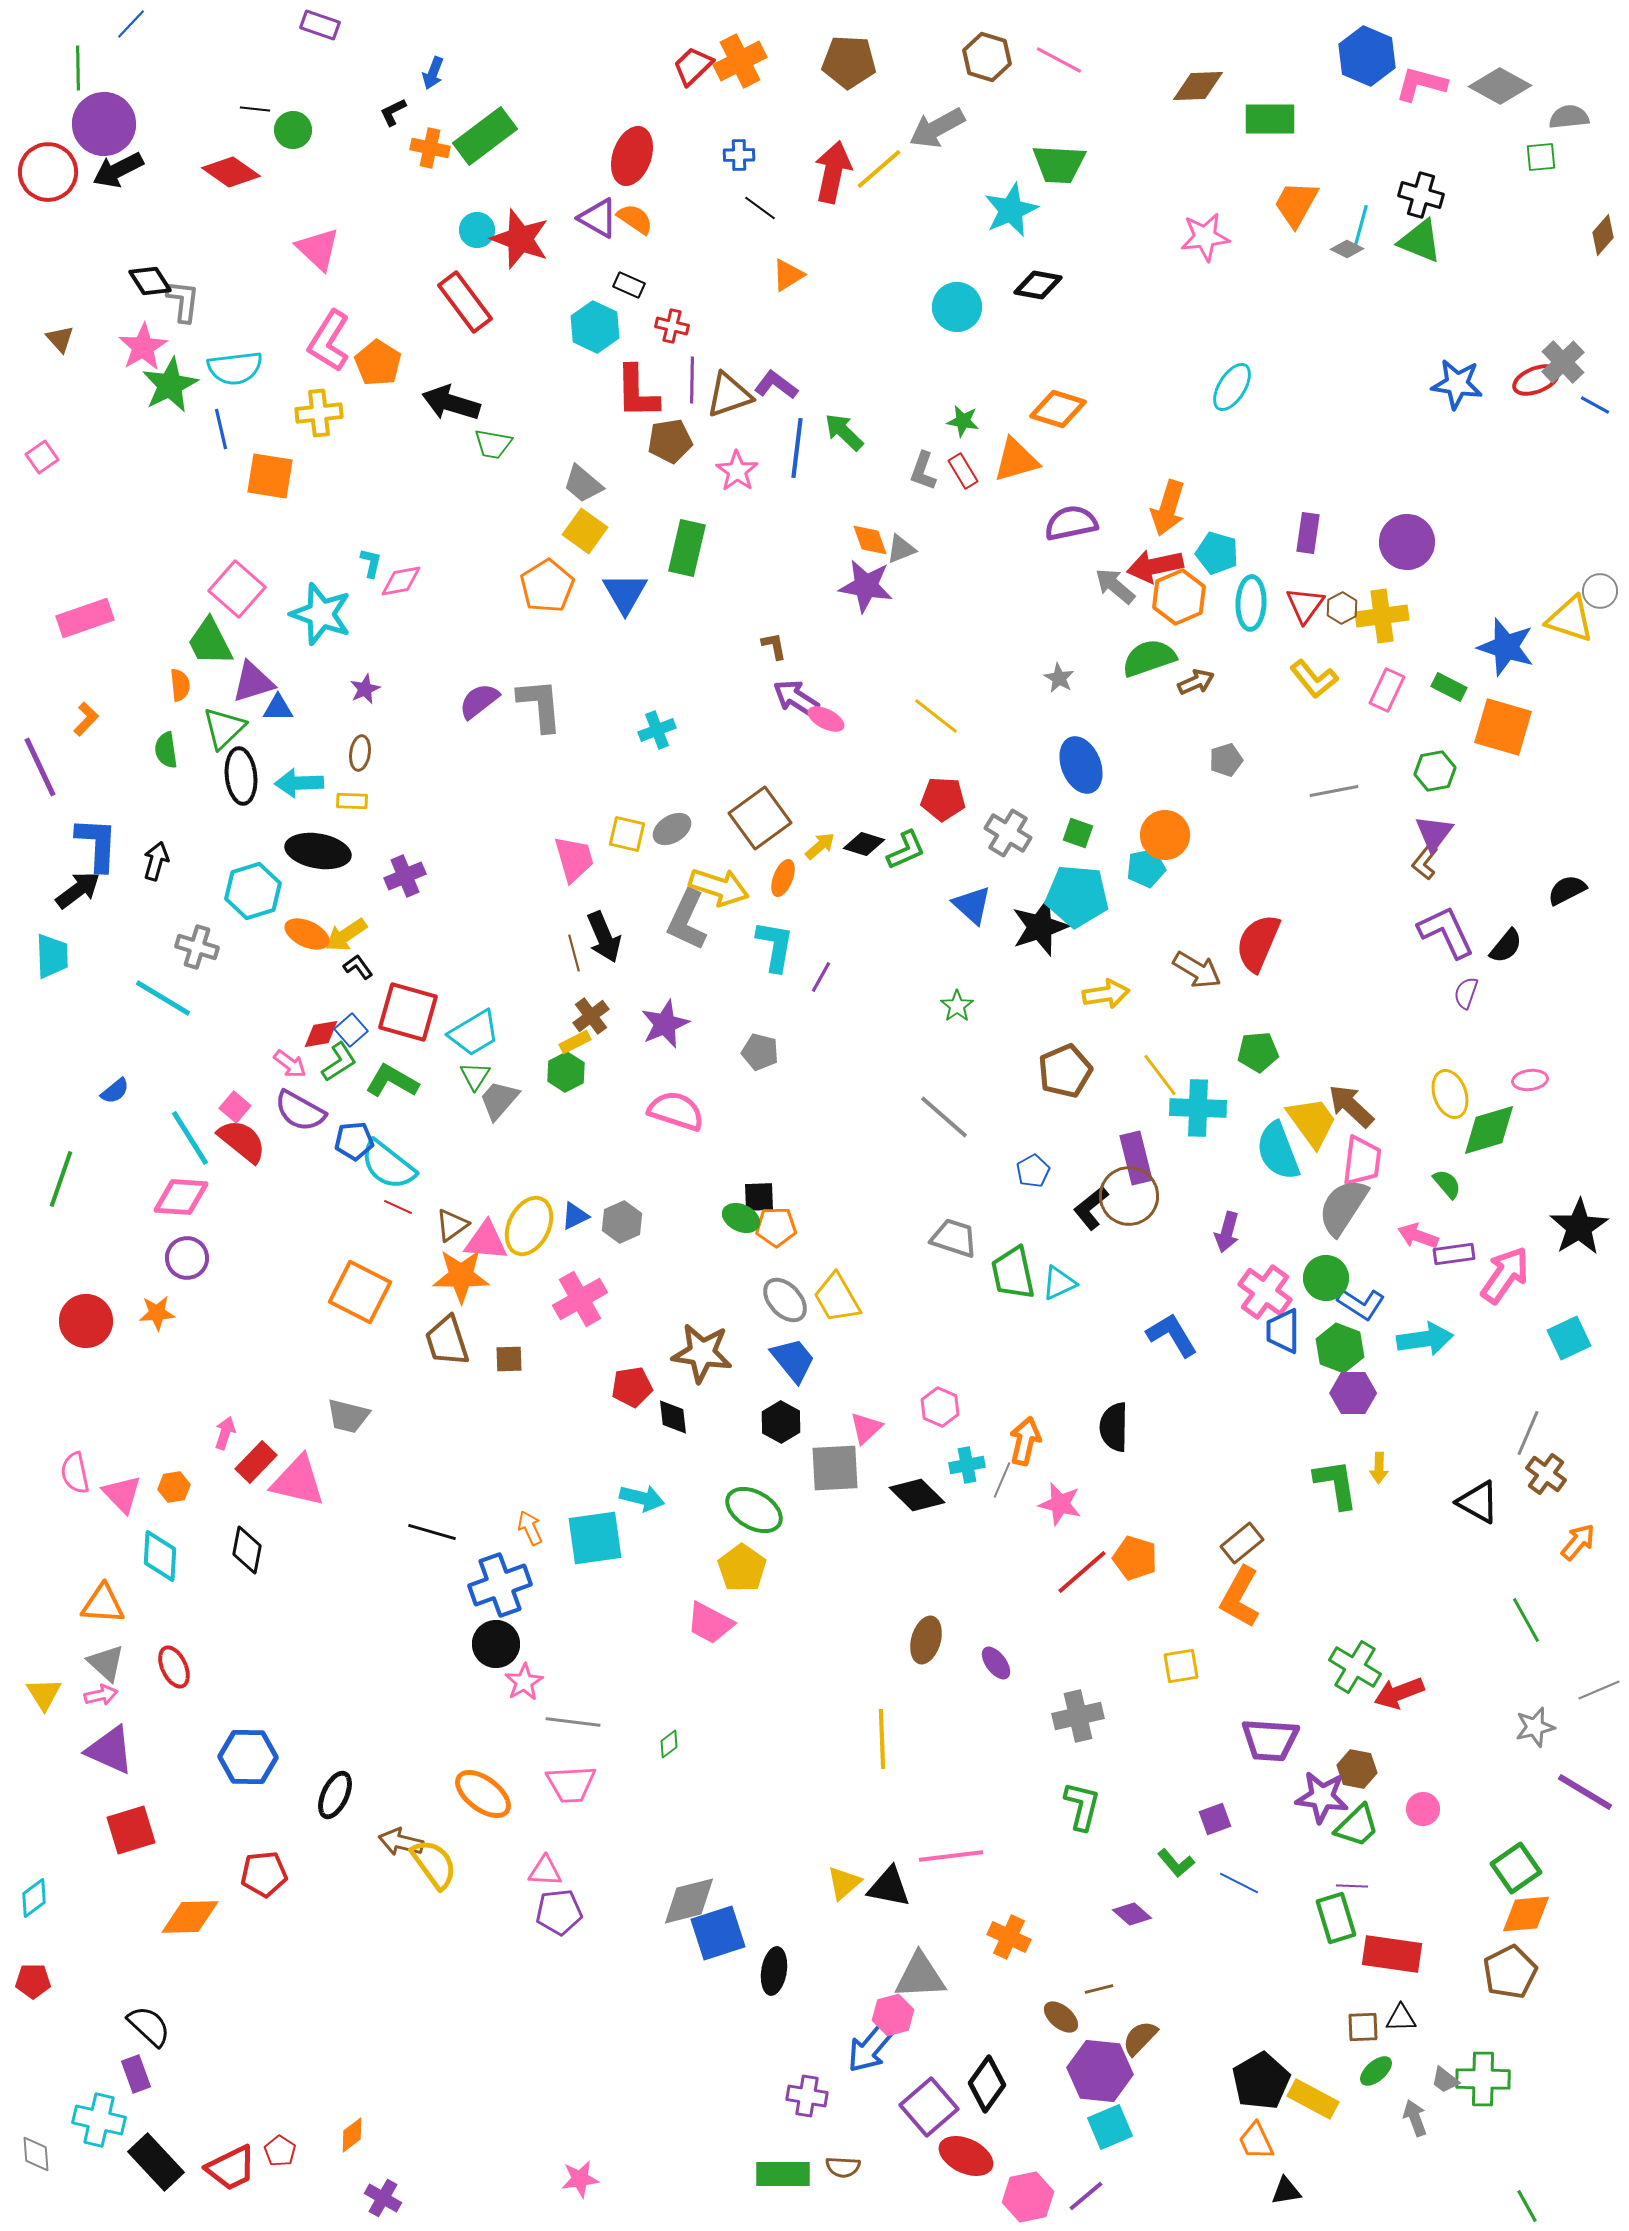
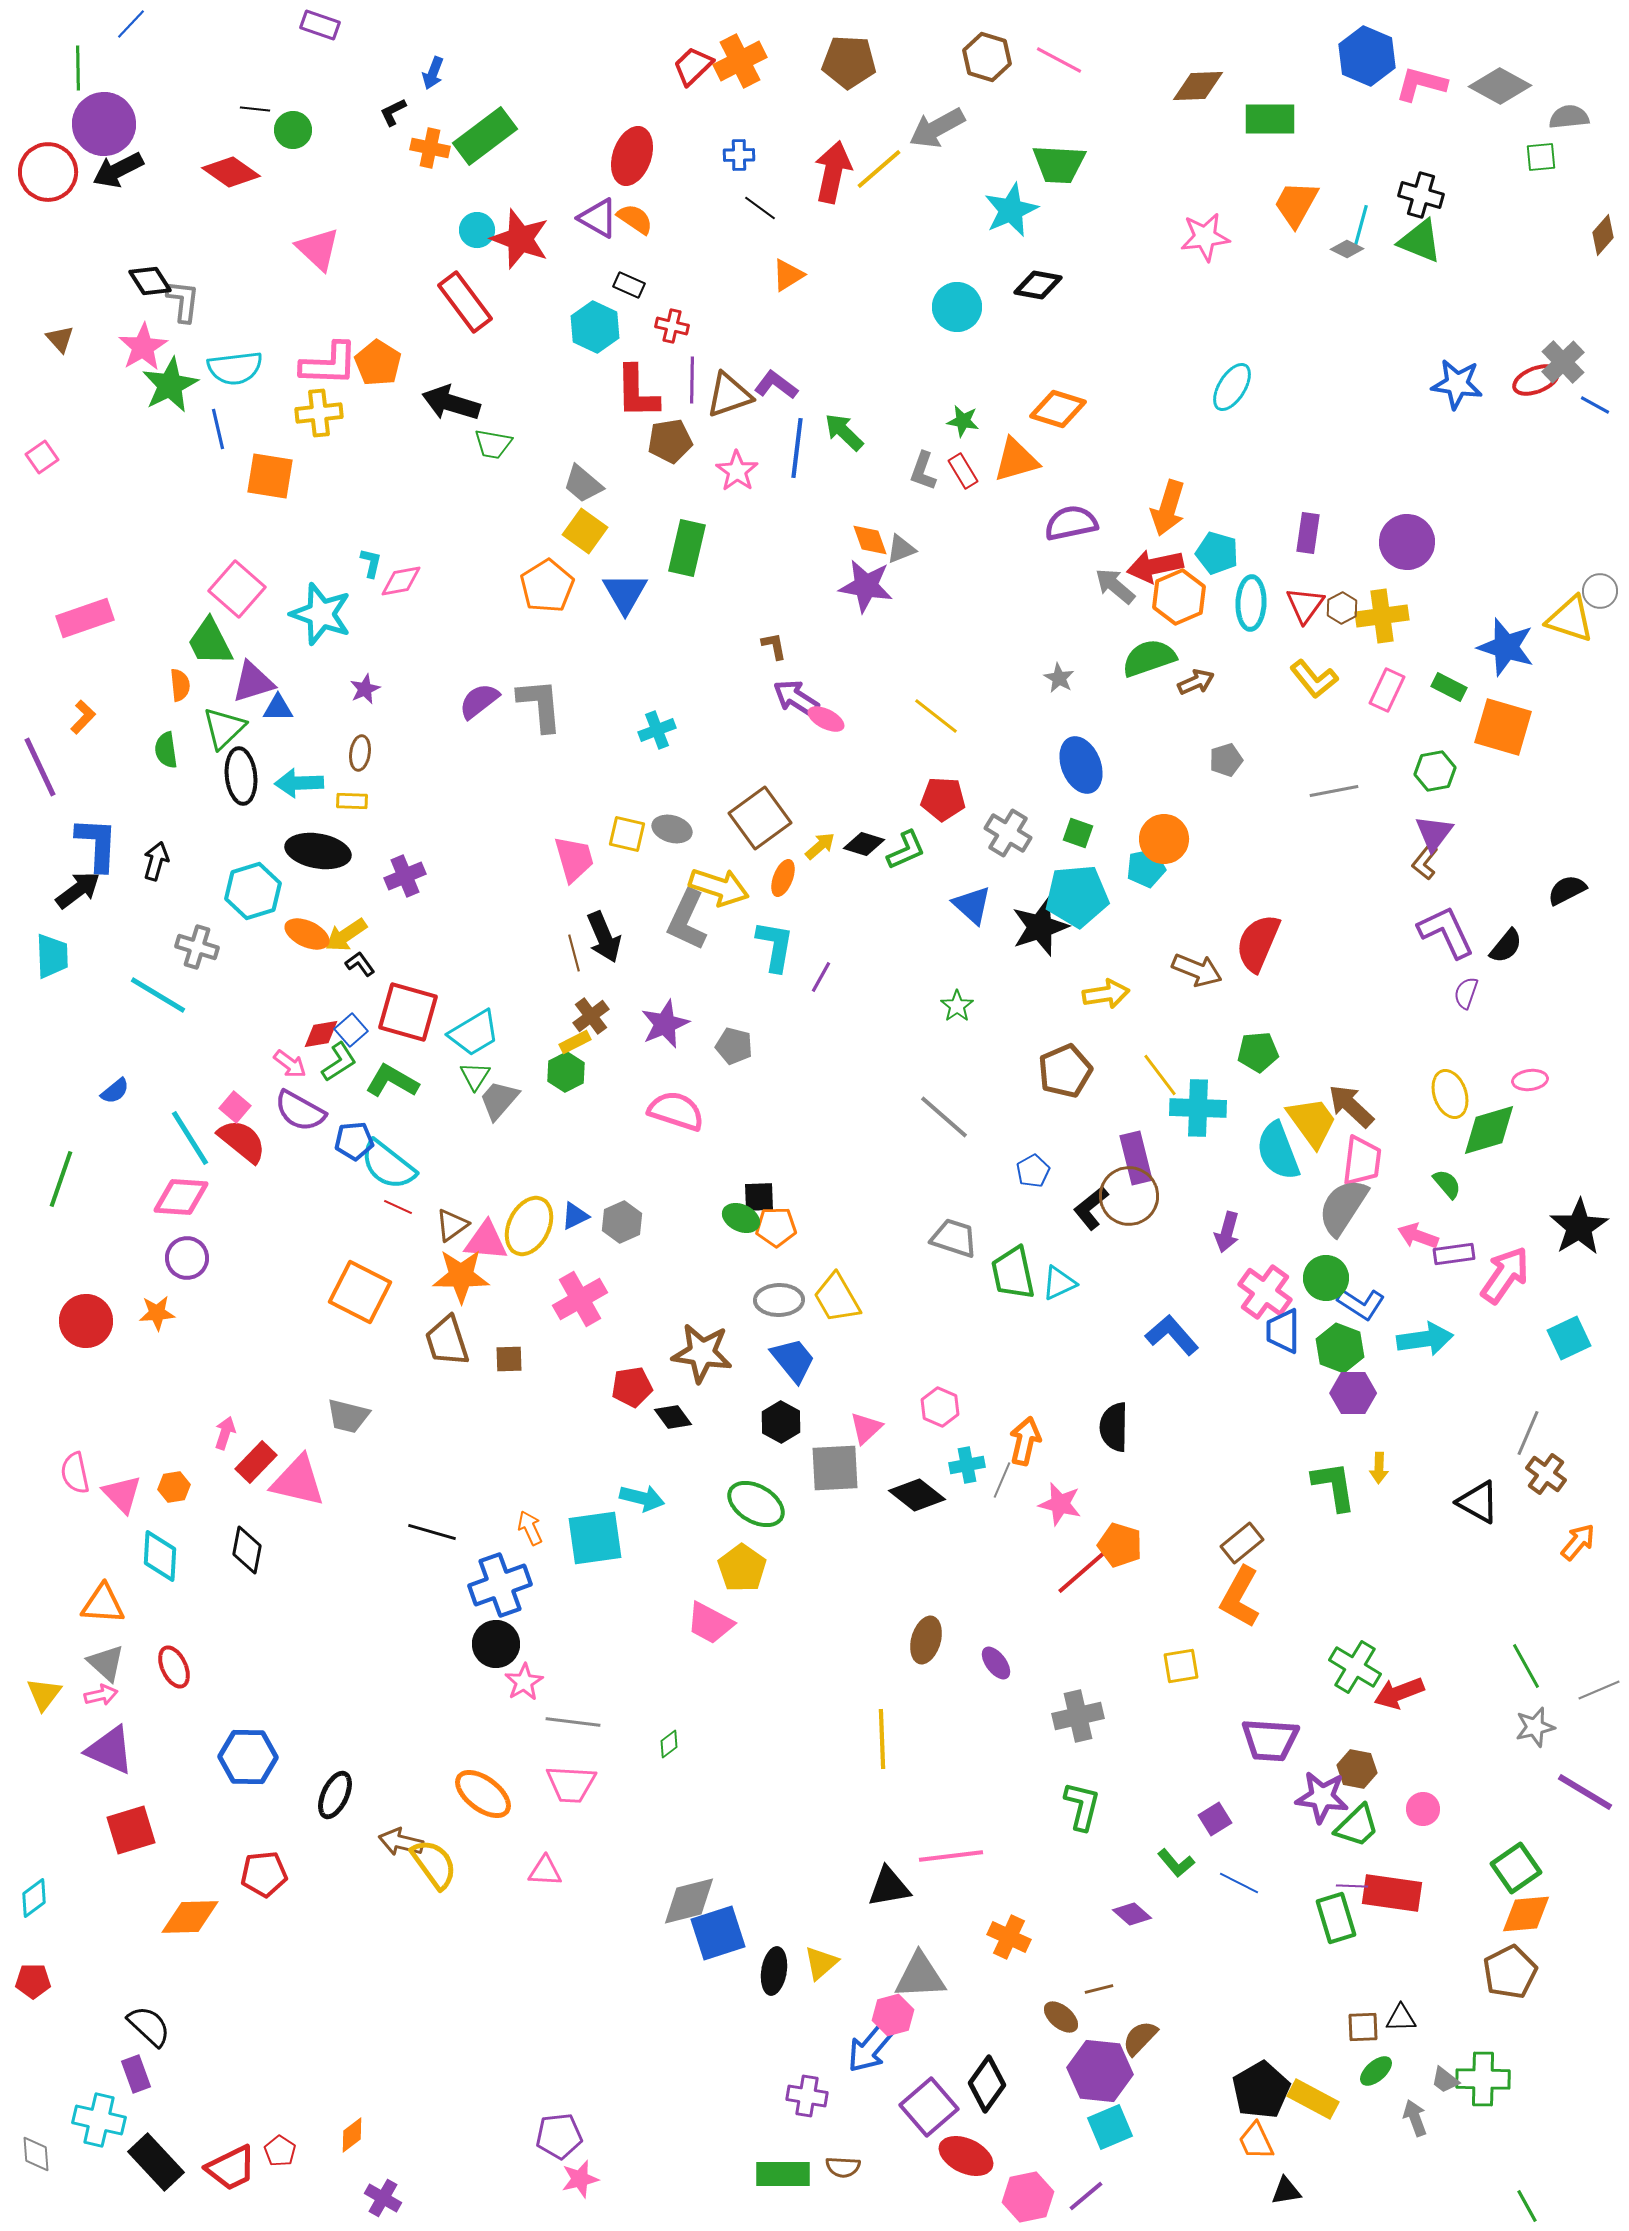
pink L-shape at (329, 341): moved 23 px down; rotated 120 degrees counterclockwise
blue line at (221, 429): moved 3 px left
orange L-shape at (86, 719): moved 3 px left, 2 px up
gray ellipse at (672, 829): rotated 48 degrees clockwise
orange circle at (1165, 835): moved 1 px left, 4 px down
cyan pentagon at (1077, 896): rotated 10 degrees counterclockwise
black L-shape at (358, 967): moved 2 px right, 3 px up
brown arrow at (1197, 970): rotated 9 degrees counterclockwise
cyan line at (163, 998): moved 5 px left, 3 px up
gray pentagon at (760, 1052): moved 26 px left, 6 px up
gray ellipse at (785, 1300): moved 6 px left; rotated 48 degrees counterclockwise
blue L-shape at (1172, 1335): rotated 10 degrees counterclockwise
black diamond at (673, 1417): rotated 30 degrees counterclockwise
green L-shape at (1336, 1484): moved 2 px left, 2 px down
black diamond at (917, 1495): rotated 6 degrees counterclockwise
green ellipse at (754, 1510): moved 2 px right, 6 px up
orange pentagon at (1135, 1558): moved 15 px left, 13 px up
green line at (1526, 1620): moved 46 px down
yellow triangle at (44, 1694): rotated 9 degrees clockwise
pink trapezoid at (571, 1784): rotated 6 degrees clockwise
purple square at (1215, 1819): rotated 12 degrees counterclockwise
yellow triangle at (844, 1883): moved 23 px left, 80 px down
black triangle at (889, 1887): rotated 21 degrees counterclockwise
purple pentagon at (559, 1912): moved 224 px down
red rectangle at (1392, 1954): moved 61 px up
black pentagon at (1261, 2081): moved 9 px down
pink star at (580, 2179): rotated 6 degrees counterclockwise
